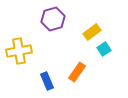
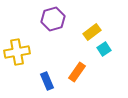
yellow cross: moved 2 px left, 1 px down
